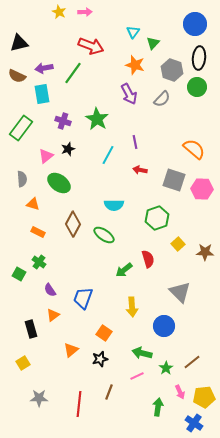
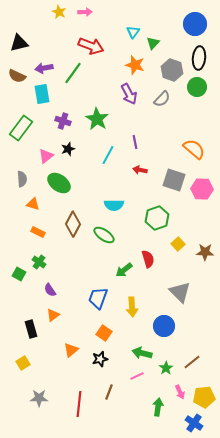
blue trapezoid at (83, 298): moved 15 px right
